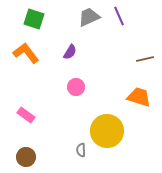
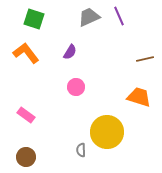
yellow circle: moved 1 px down
